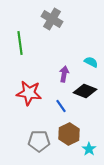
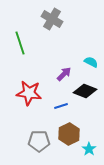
green line: rotated 10 degrees counterclockwise
purple arrow: rotated 35 degrees clockwise
blue line: rotated 72 degrees counterclockwise
